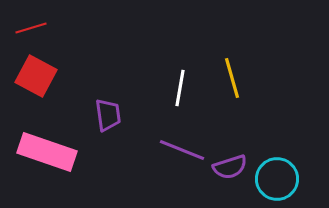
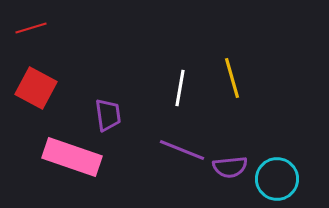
red square: moved 12 px down
pink rectangle: moved 25 px right, 5 px down
purple semicircle: rotated 12 degrees clockwise
